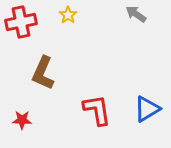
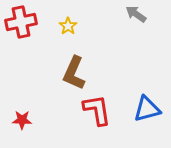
yellow star: moved 11 px down
brown L-shape: moved 31 px right
blue triangle: rotated 16 degrees clockwise
